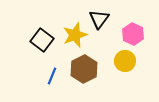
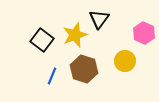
pink hexagon: moved 11 px right, 1 px up
brown hexagon: rotated 16 degrees counterclockwise
